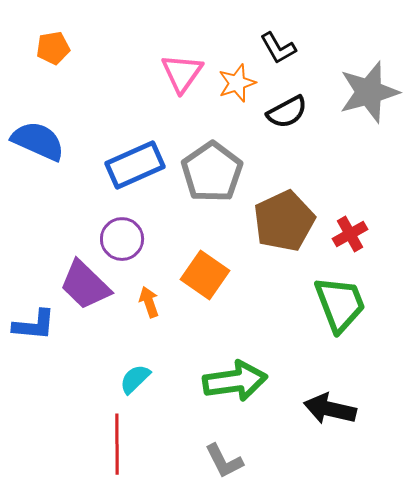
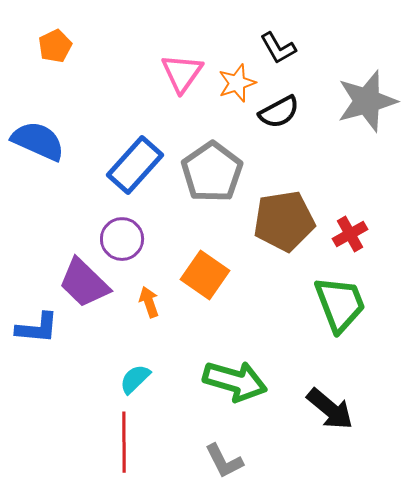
orange pentagon: moved 2 px right, 2 px up; rotated 16 degrees counterclockwise
gray star: moved 2 px left, 9 px down
black semicircle: moved 8 px left
blue rectangle: rotated 24 degrees counterclockwise
brown pentagon: rotated 16 degrees clockwise
purple trapezoid: moved 1 px left, 2 px up
blue L-shape: moved 3 px right, 3 px down
green arrow: rotated 24 degrees clockwise
black arrow: rotated 153 degrees counterclockwise
red line: moved 7 px right, 2 px up
